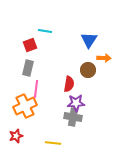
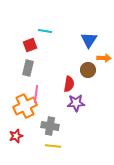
pink line: moved 5 px down
gray cross: moved 23 px left, 9 px down
yellow line: moved 3 px down
